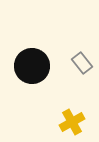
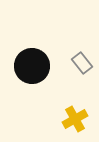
yellow cross: moved 3 px right, 3 px up
